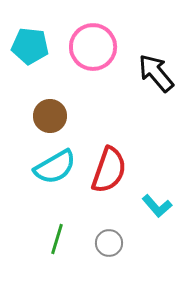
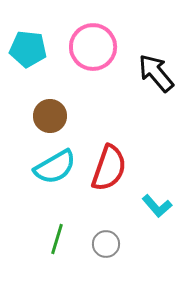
cyan pentagon: moved 2 px left, 3 px down
red semicircle: moved 2 px up
gray circle: moved 3 px left, 1 px down
